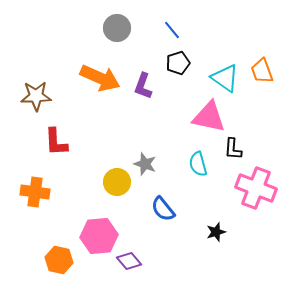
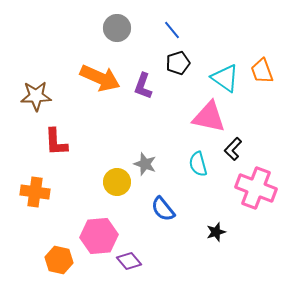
black L-shape: rotated 40 degrees clockwise
